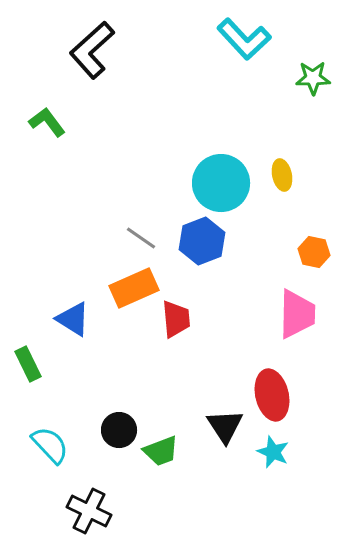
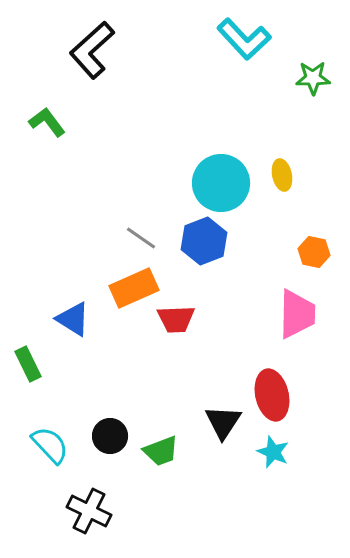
blue hexagon: moved 2 px right
red trapezoid: rotated 93 degrees clockwise
black triangle: moved 2 px left, 4 px up; rotated 6 degrees clockwise
black circle: moved 9 px left, 6 px down
